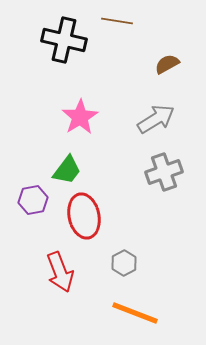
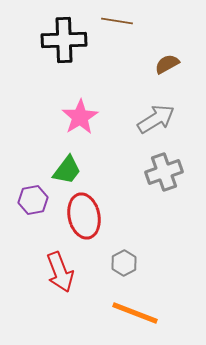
black cross: rotated 15 degrees counterclockwise
